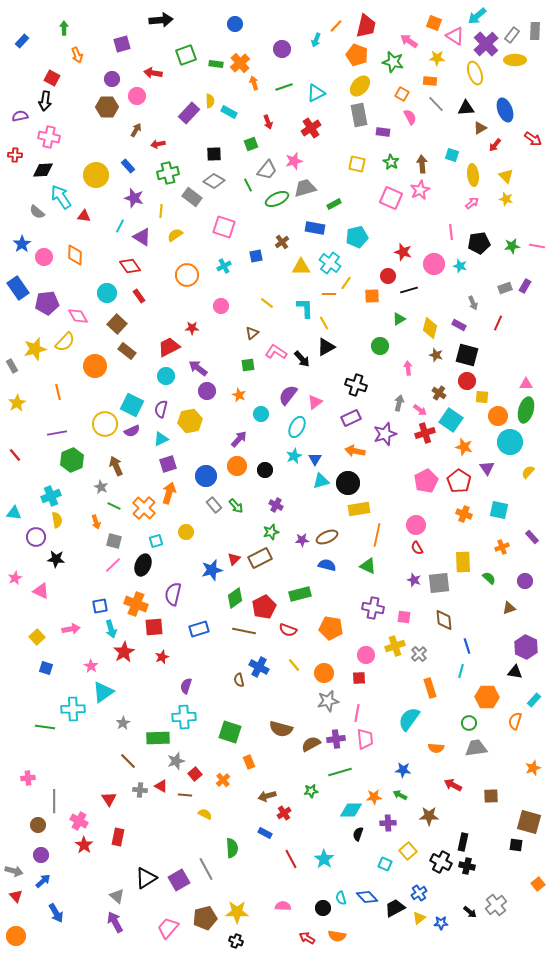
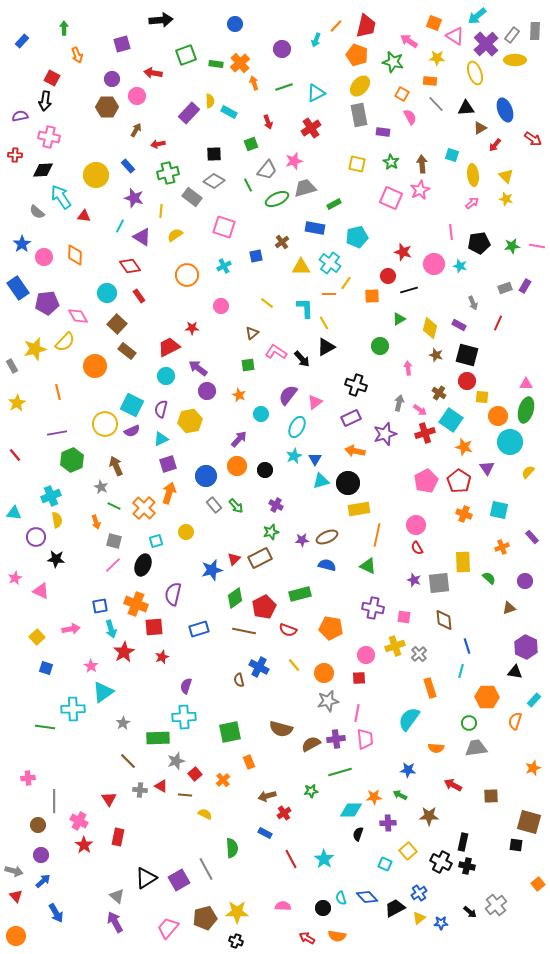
green square at (230, 732): rotated 30 degrees counterclockwise
blue star at (403, 770): moved 5 px right
